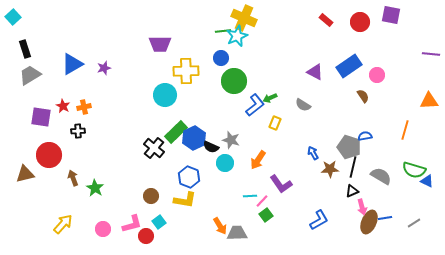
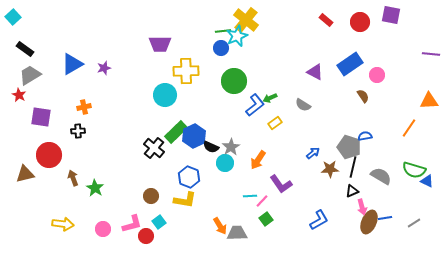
yellow cross at (244, 18): moved 2 px right, 2 px down; rotated 15 degrees clockwise
black rectangle at (25, 49): rotated 36 degrees counterclockwise
blue circle at (221, 58): moved 10 px up
blue rectangle at (349, 66): moved 1 px right, 2 px up
red star at (63, 106): moved 44 px left, 11 px up
yellow rectangle at (275, 123): rotated 32 degrees clockwise
orange line at (405, 130): moved 4 px right, 2 px up; rotated 18 degrees clockwise
blue hexagon at (194, 138): moved 2 px up
gray star at (231, 140): moved 7 px down; rotated 24 degrees clockwise
blue arrow at (313, 153): rotated 80 degrees clockwise
green square at (266, 215): moved 4 px down
yellow arrow at (63, 224): rotated 55 degrees clockwise
